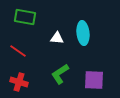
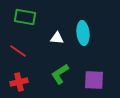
red cross: rotated 30 degrees counterclockwise
